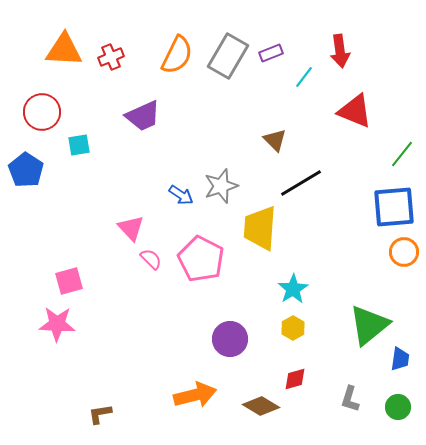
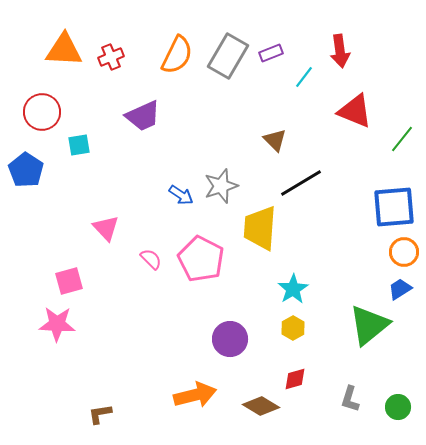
green line: moved 15 px up
pink triangle: moved 25 px left
blue trapezoid: moved 70 px up; rotated 130 degrees counterclockwise
